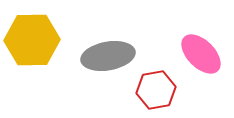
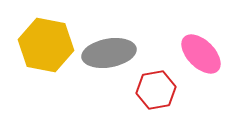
yellow hexagon: moved 14 px right, 5 px down; rotated 12 degrees clockwise
gray ellipse: moved 1 px right, 3 px up
